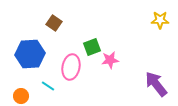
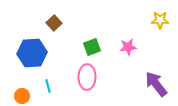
brown square: rotated 14 degrees clockwise
blue hexagon: moved 2 px right, 1 px up
pink star: moved 18 px right, 13 px up
pink ellipse: moved 16 px right, 10 px down; rotated 10 degrees counterclockwise
cyan line: rotated 40 degrees clockwise
orange circle: moved 1 px right
